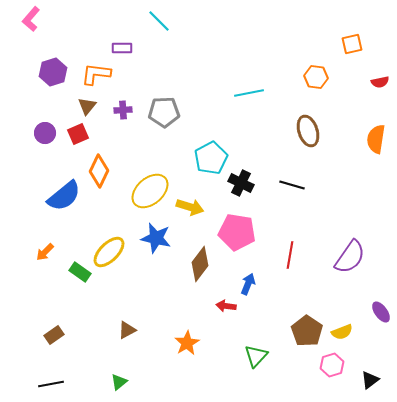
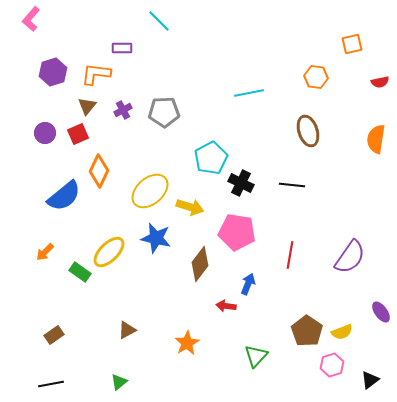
purple cross at (123, 110): rotated 24 degrees counterclockwise
black line at (292, 185): rotated 10 degrees counterclockwise
